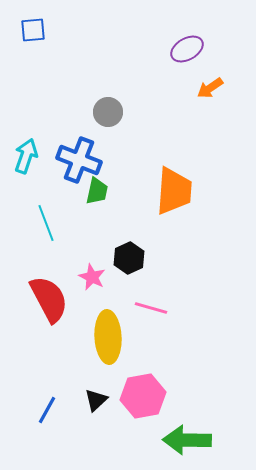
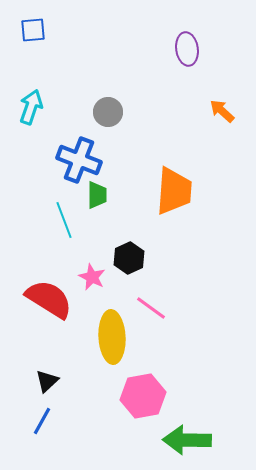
purple ellipse: rotated 68 degrees counterclockwise
orange arrow: moved 12 px right, 23 px down; rotated 76 degrees clockwise
cyan arrow: moved 5 px right, 49 px up
green trapezoid: moved 4 px down; rotated 12 degrees counterclockwise
cyan line: moved 18 px right, 3 px up
red semicircle: rotated 30 degrees counterclockwise
pink line: rotated 20 degrees clockwise
yellow ellipse: moved 4 px right
black triangle: moved 49 px left, 19 px up
blue line: moved 5 px left, 11 px down
